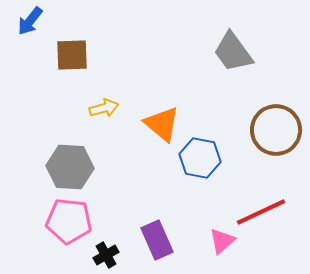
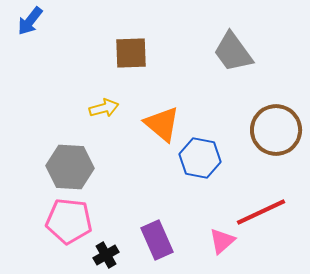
brown square: moved 59 px right, 2 px up
